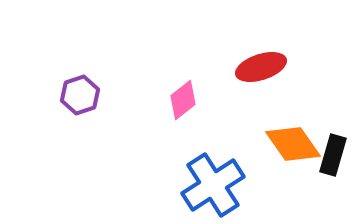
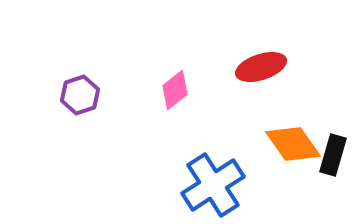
pink diamond: moved 8 px left, 10 px up
